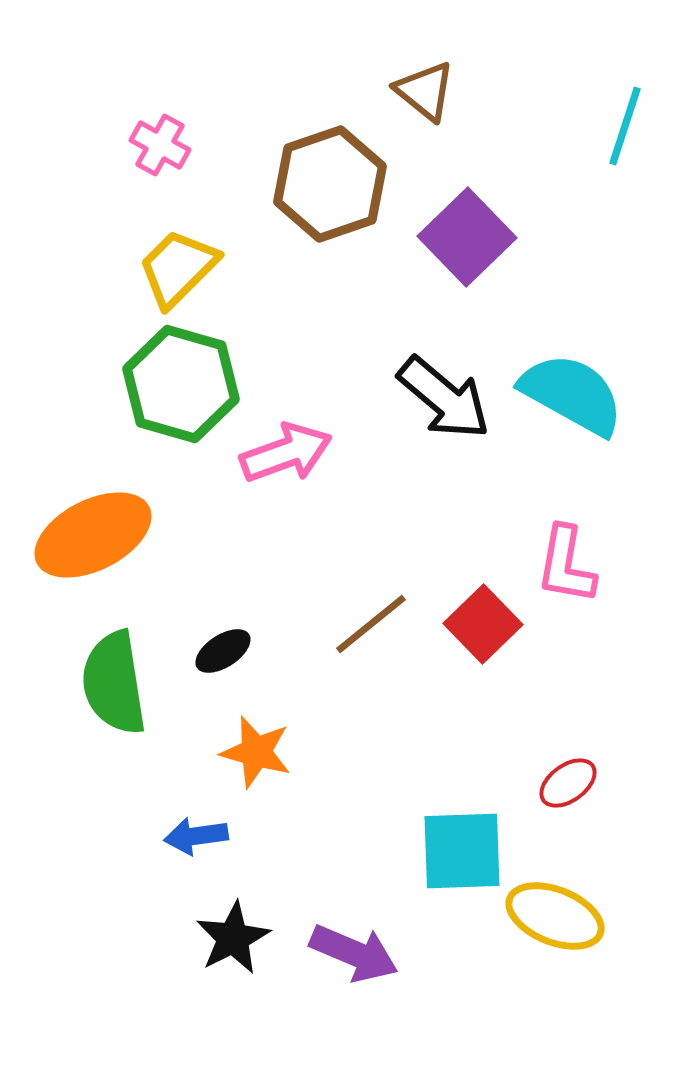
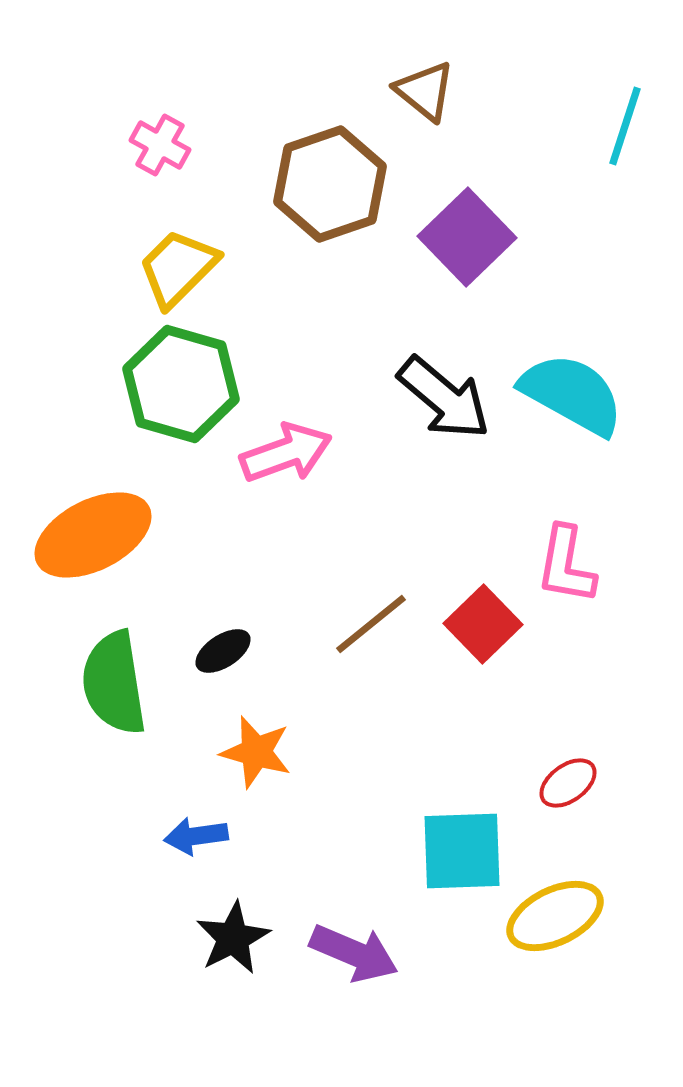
yellow ellipse: rotated 48 degrees counterclockwise
